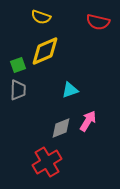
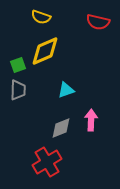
cyan triangle: moved 4 px left
pink arrow: moved 3 px right, 1 px up; rotated 30 degrees counterclockwise
